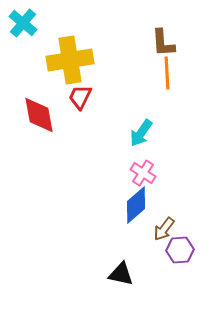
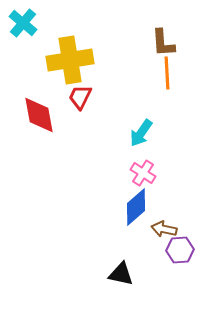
blue diamond: moved 2 px down
brown arrow: rotated 65 degrees clockwise
